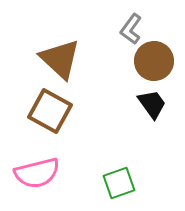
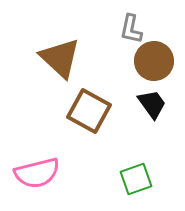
gray L-shape: rotated 24 degrees counterclockwise
brown triangle: moved 1 px up
brown square: moved 39 px right
green square: moved 17 px right, 4 px up
